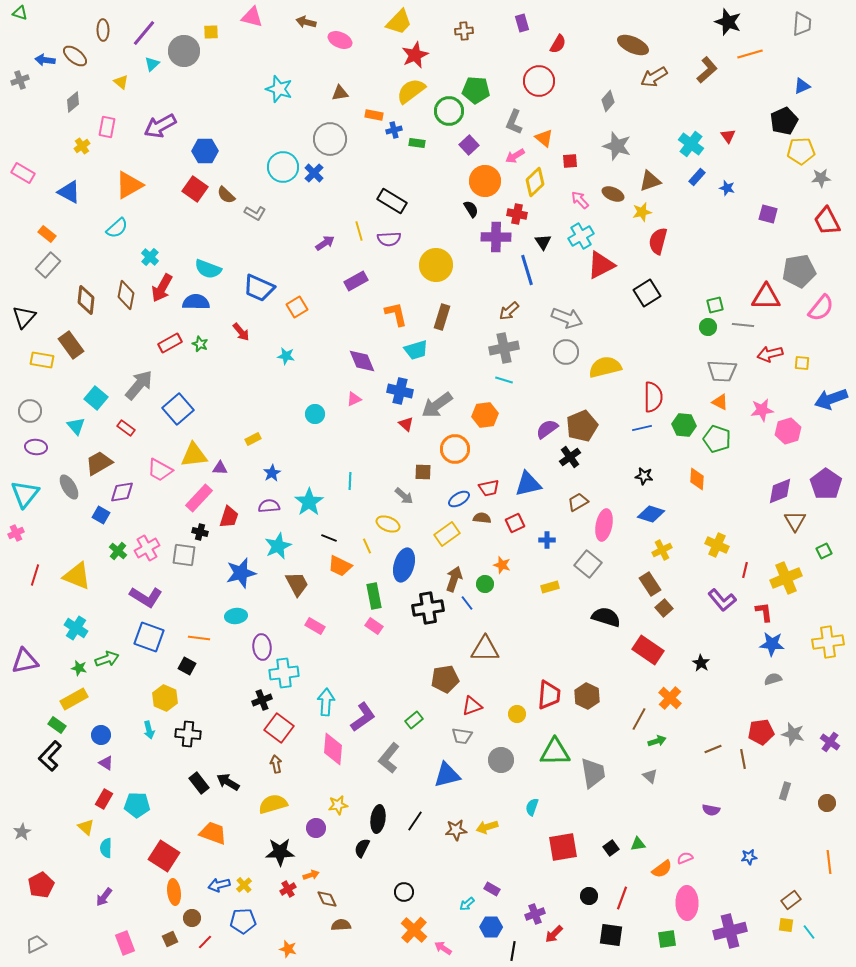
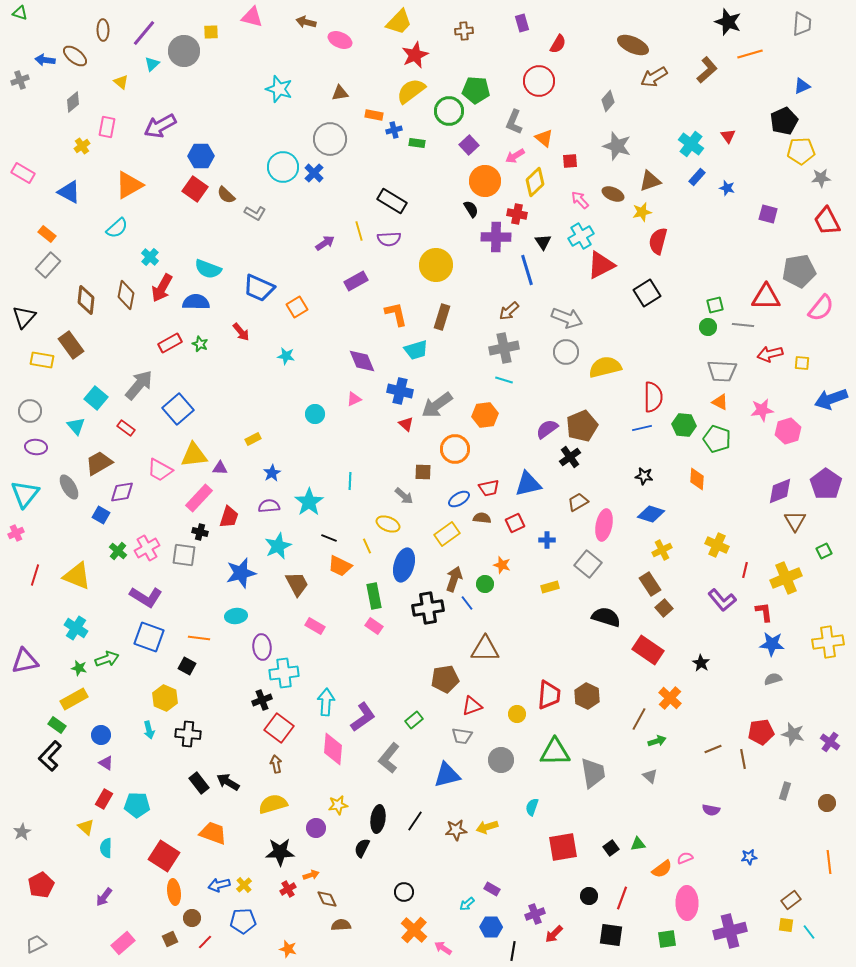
blue hexagon at (205, 151): moved 4 px left, 5 px down
pink rectangle at (125, 943): moved 2 px left; rotated 70 degrees clockwise
